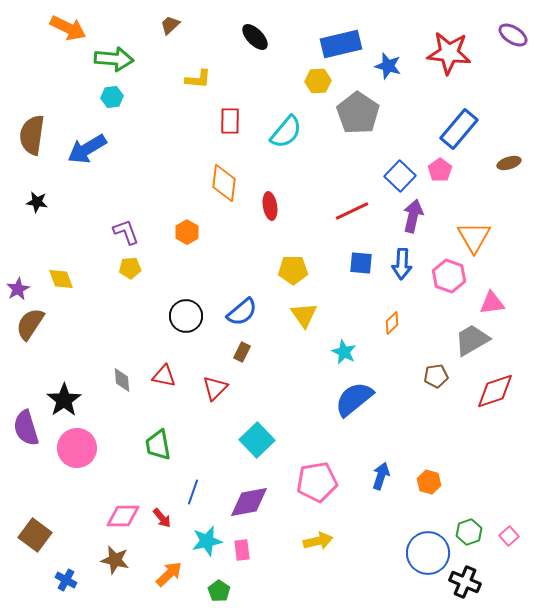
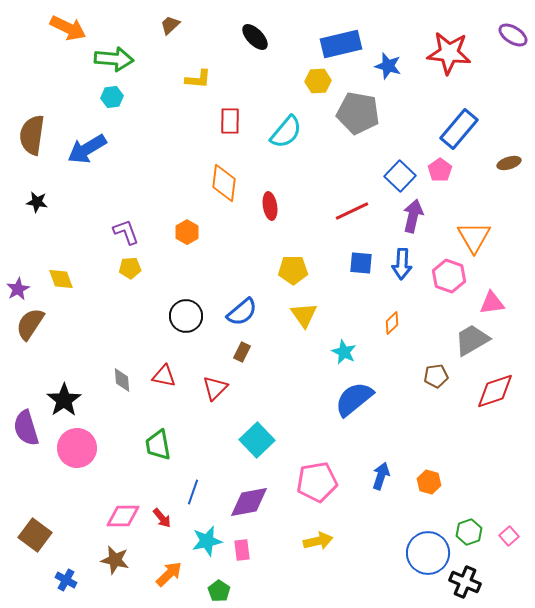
gray pentagon at (358, 113): rotated 24 degrees counterclockwise
